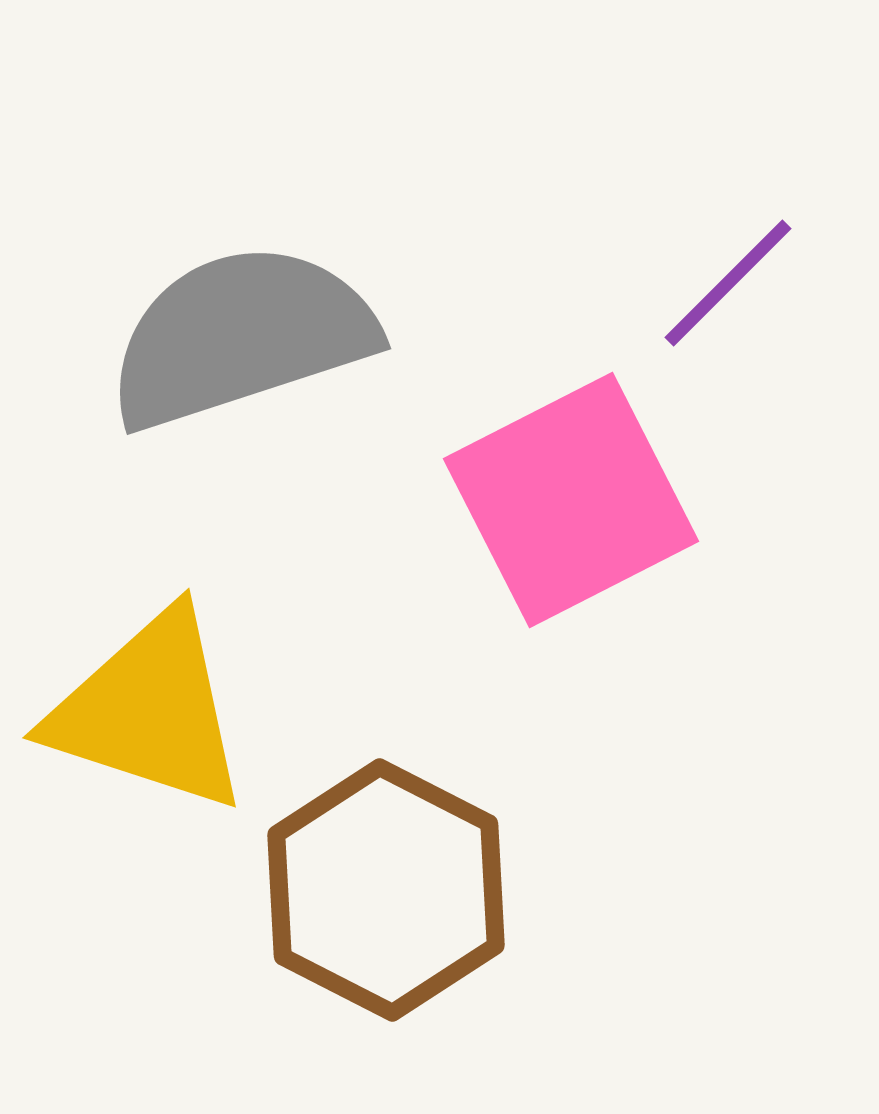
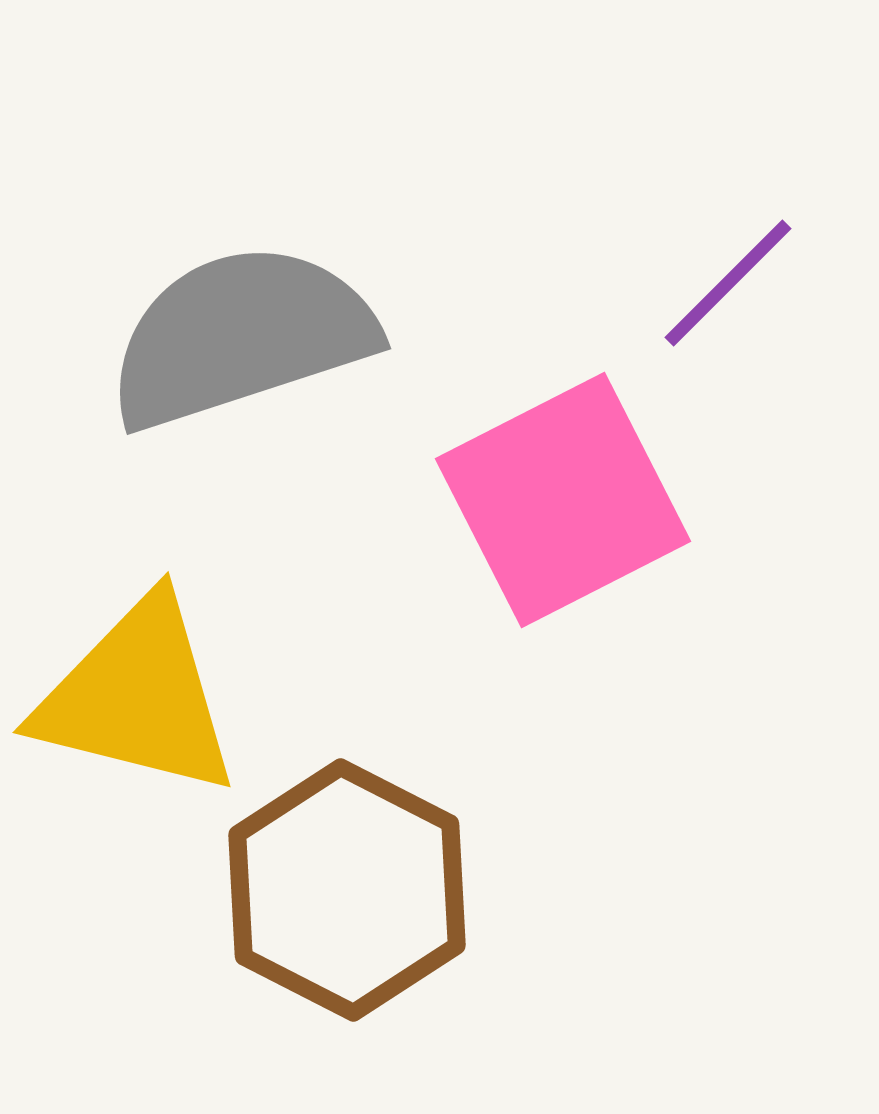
pink square: moved 8 px left
yellow triangle: moved 12 px left, 14 px up; rotated 4 degrees counterclockwise
brown hexagon: moved 39 px left
